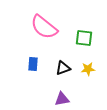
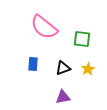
green square: moved 2 px left, 1 px down
yellow star: rotated 24 degrees counterclockwise
purple triangle: moved 1 px right, 2 px up
